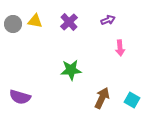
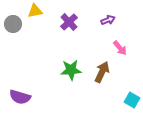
yellow triangle: moved 10 px up; rotated 21 degrees counterclockwise
pink arrow: rotated 35 degrees counterclockwise
brown arrow: moved 26 px up
